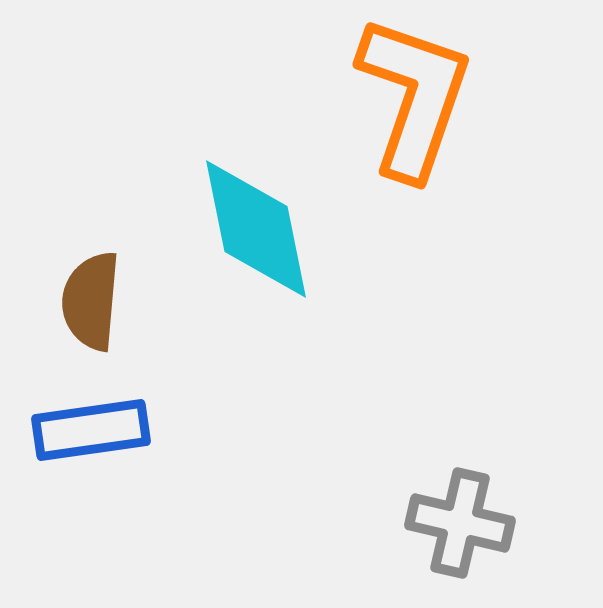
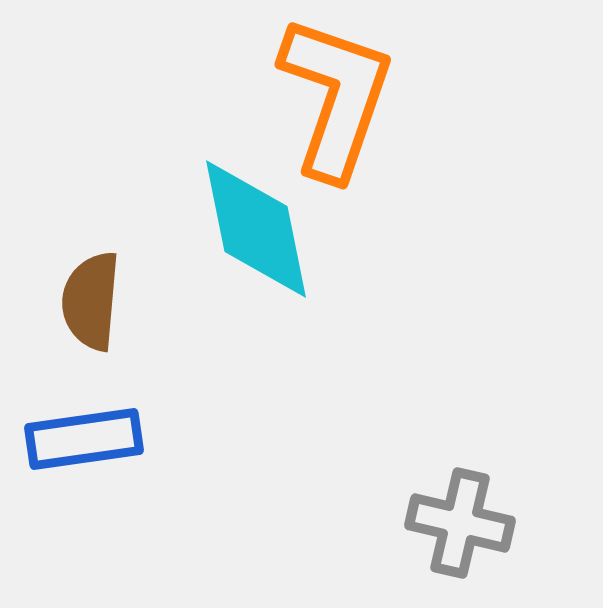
orange L-shape: moved 78 px left
blue rectangle: moved 7 px left, 9 px down
